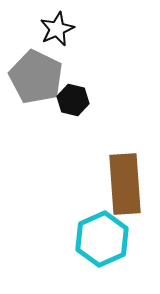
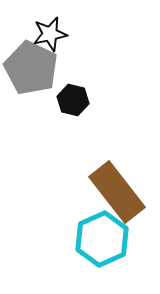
black star: moved 7 px left, 5 px down; rotated 12 degrees clockwise
gray pentagon: moved 5 px left, 9 px up
brown rectangle: moved 8 px left, 8 px down; rotated 34 degrees counterclockwise
